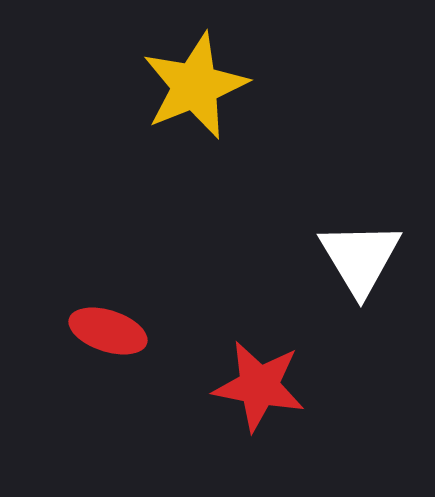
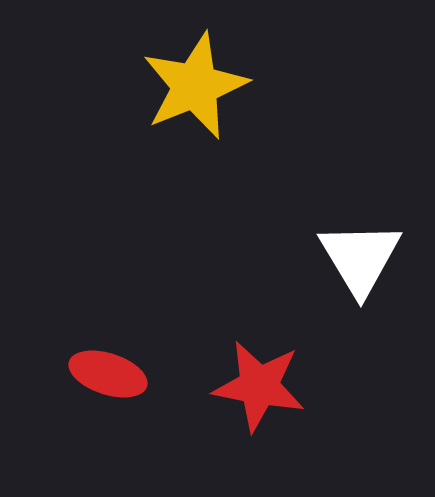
red ellipse: moved 43 px down
